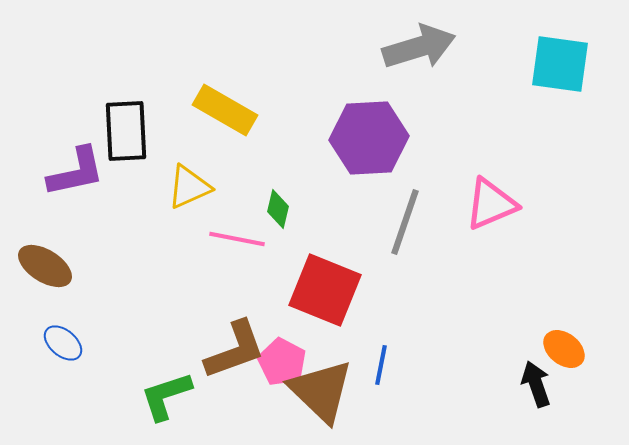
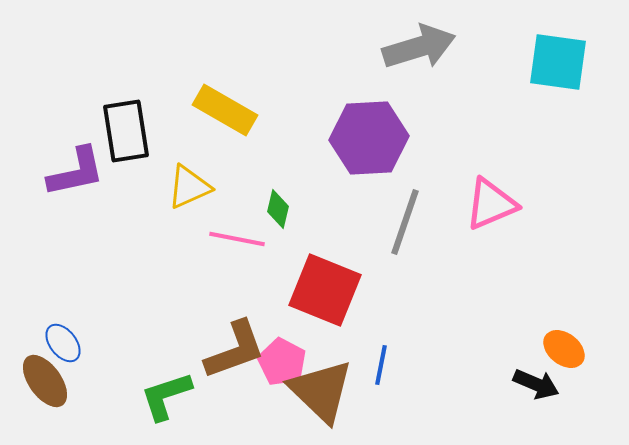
cyan square: moved 2 px left, 2 px up
black rectangle: rotated 6 degrees counterclockwise
brown ellipse: moved 115 px down; rotated 22 degrees clockwise
blue ellipse: rotated 12 degrees clockwise
black arrow: rotated 132 degrees clockwise
